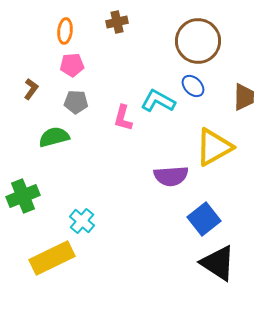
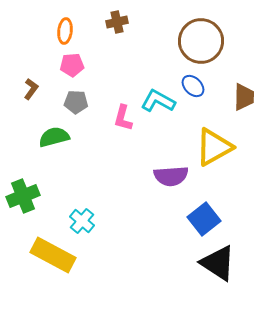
brown circle: moved 3 px right
yellow rectangle: moved 1 px right, 3 px up; rotated 54 degrees clockwise
